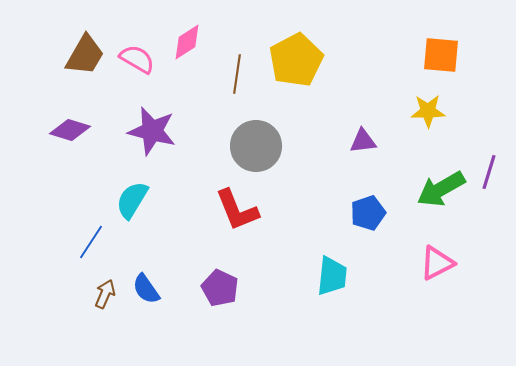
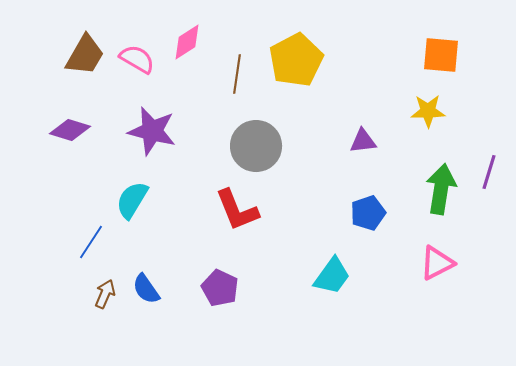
green arrow: rotated 129 degrees clockwise
cyan trapezoid: rotated 30 degrees clockwise
